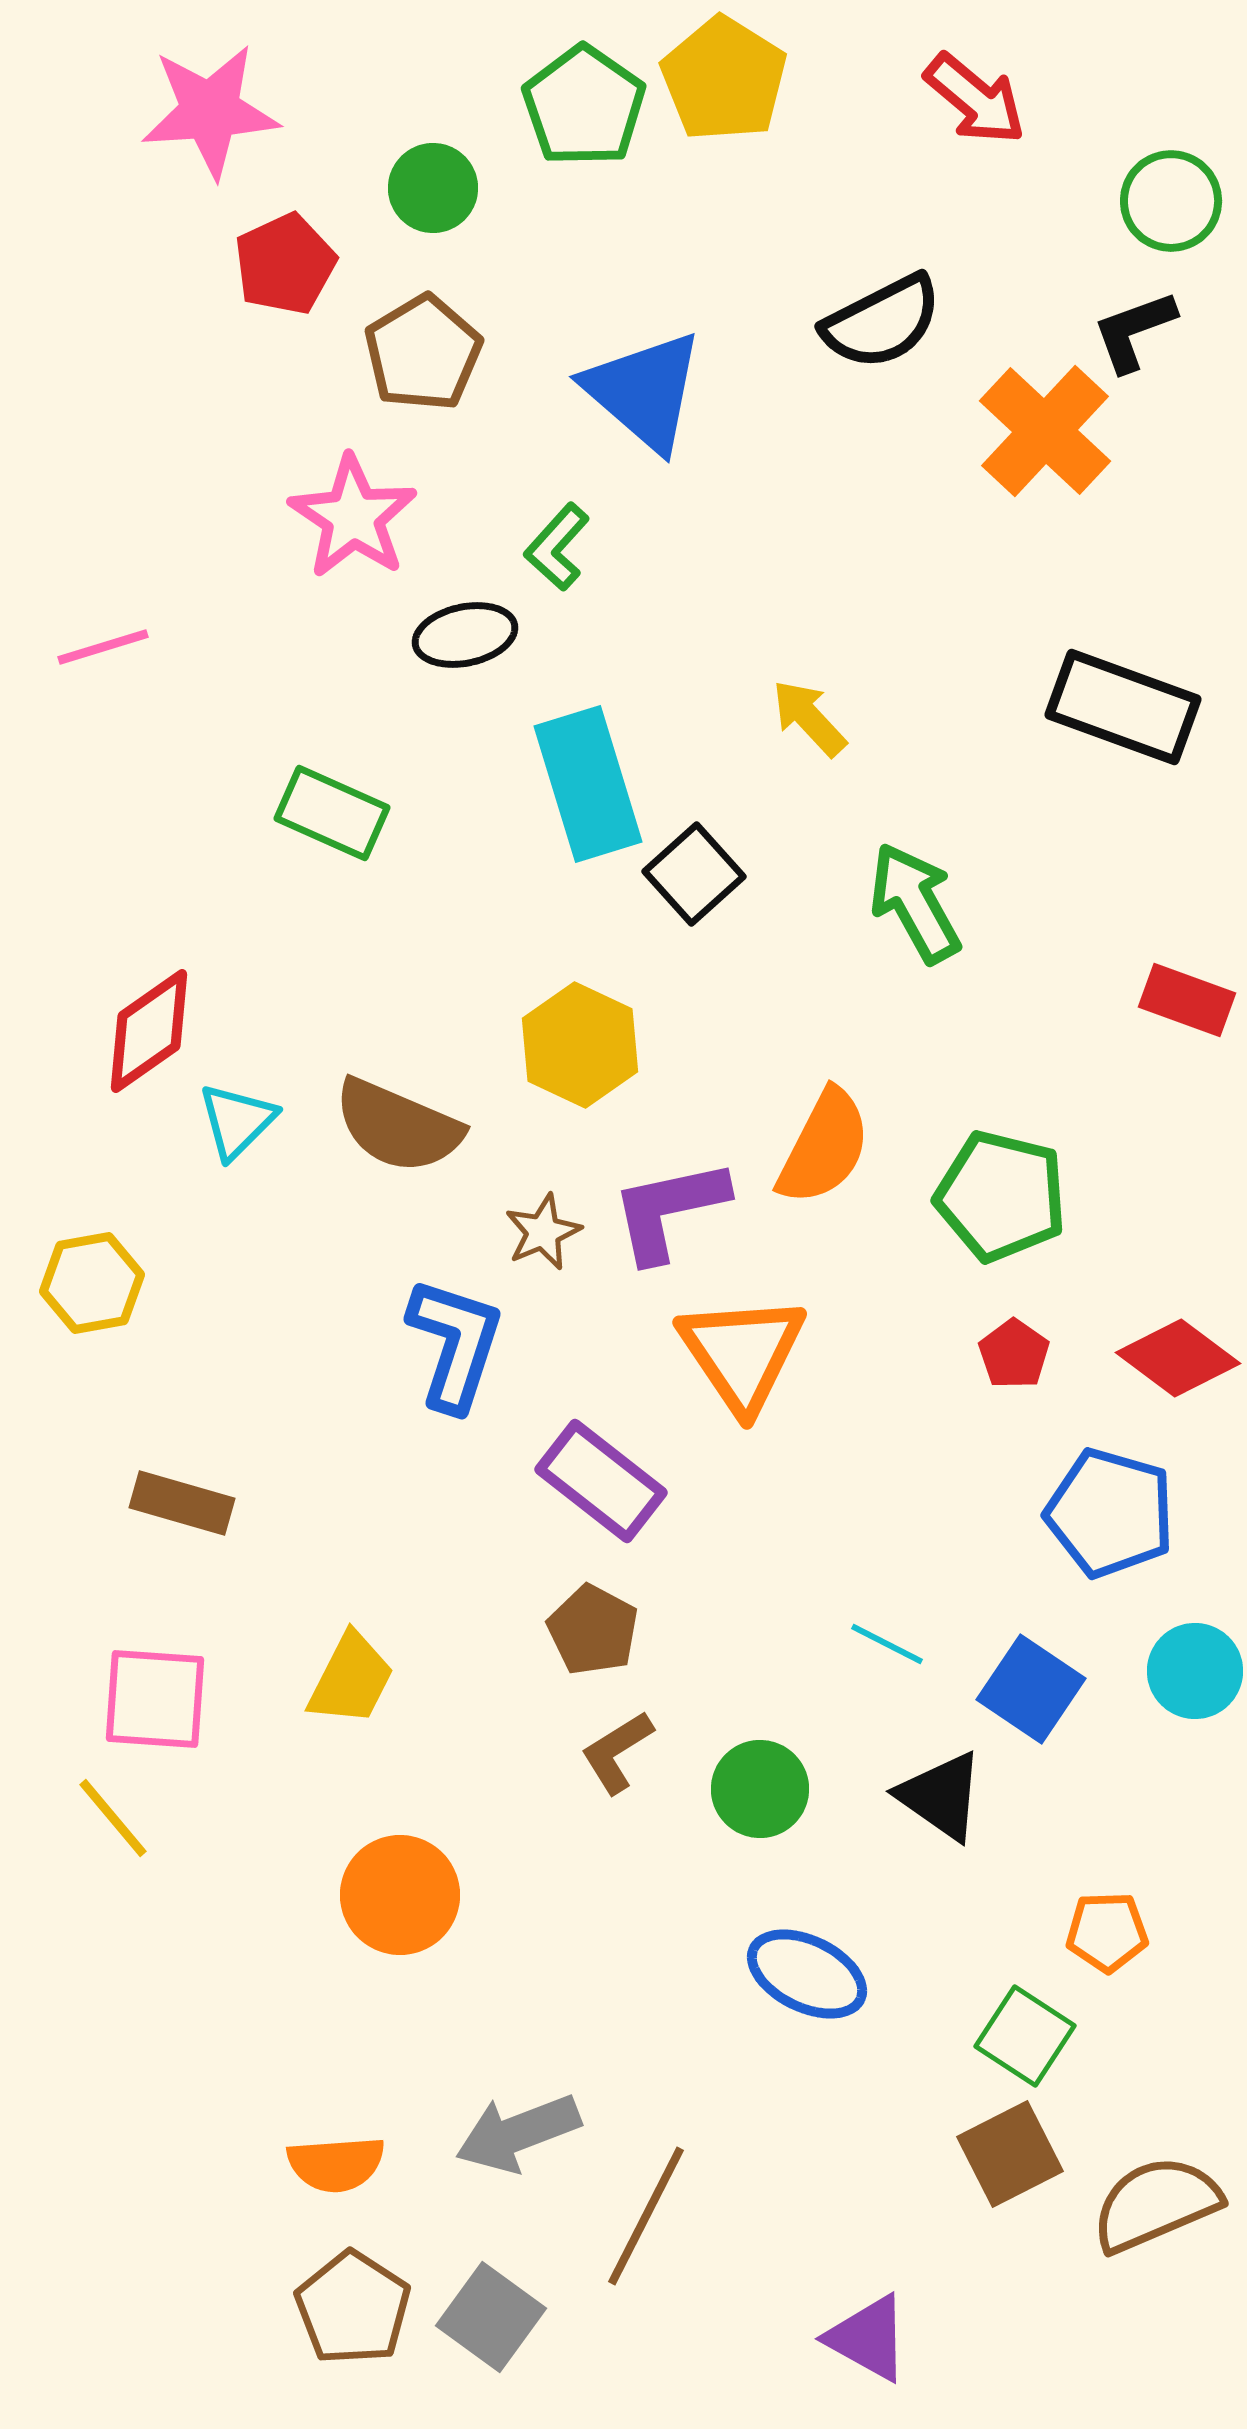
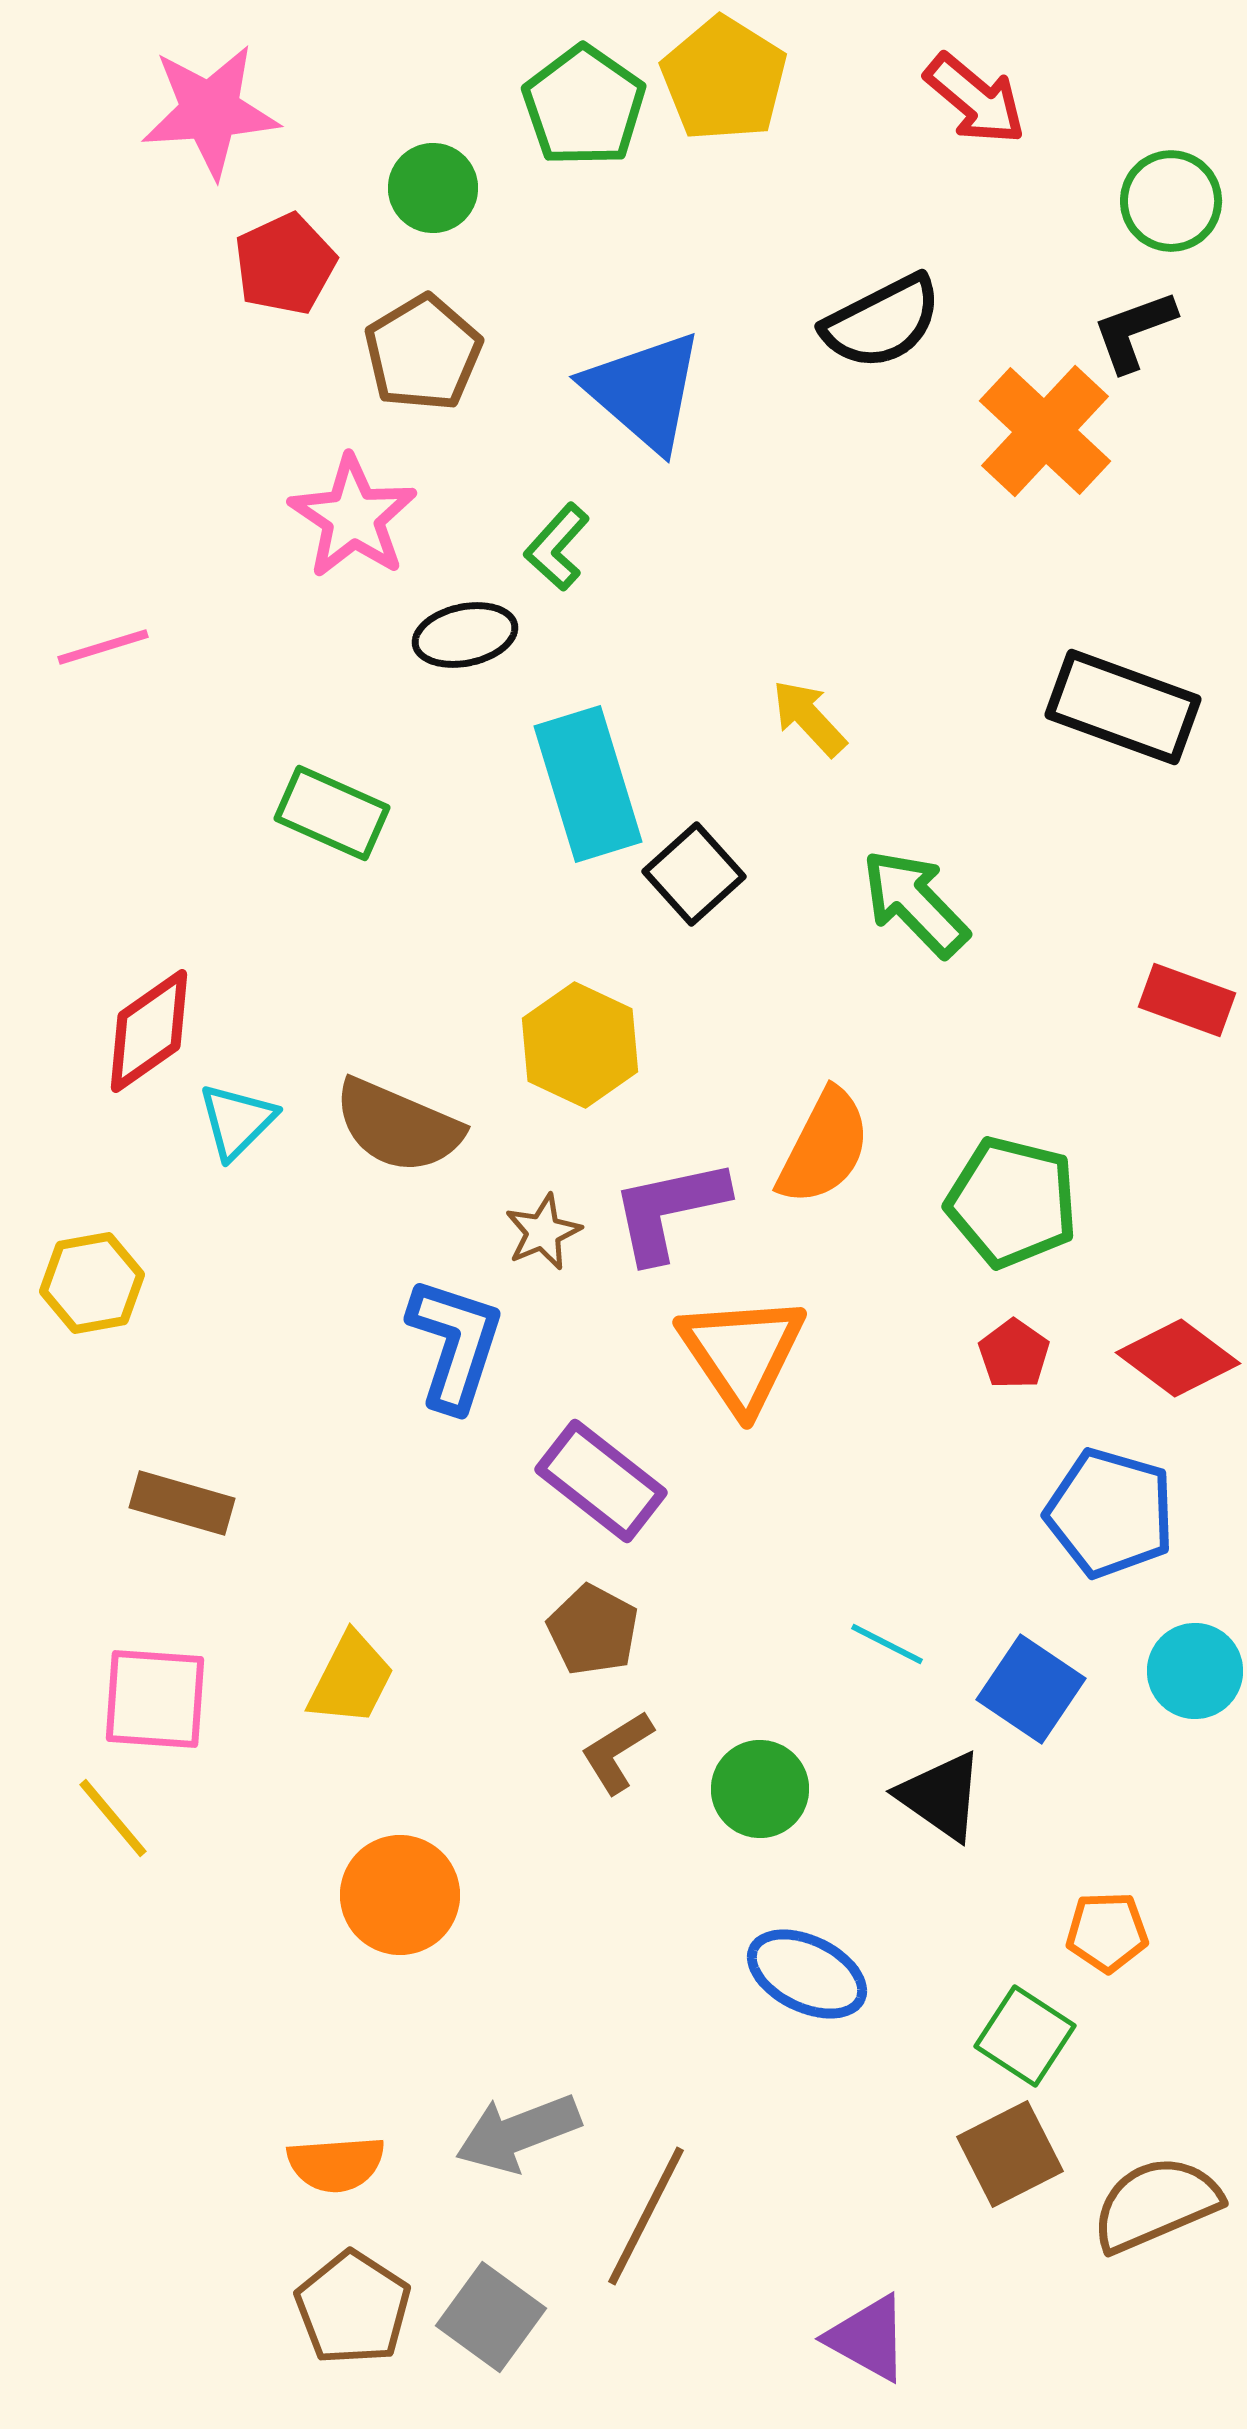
green arrow at (915, 903): rotated 15 degrees counterclockwise
green pentagon at (1001, 1196): moved 11 px right, 6 px down
